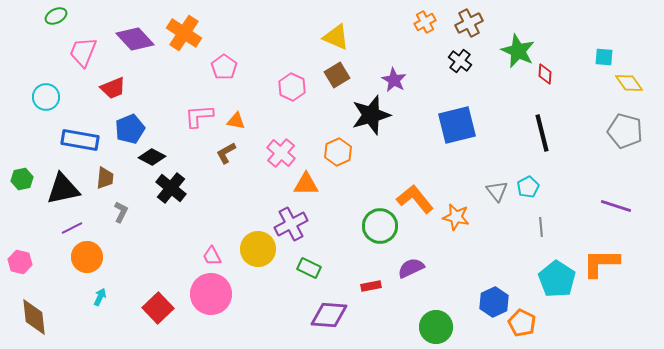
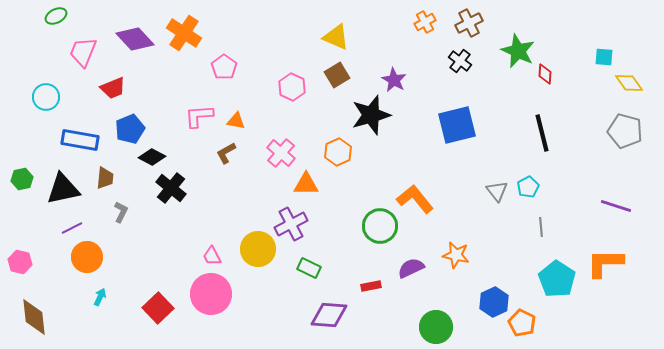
orange star at (456, 217): moved 38 px down
orange L-shape at (601, 263): moved 4 px right
